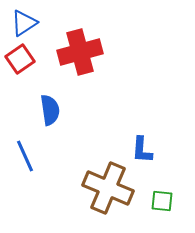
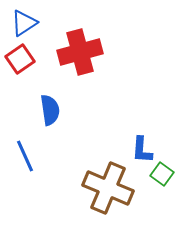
green square: moved 27 px up; rotated 30 degrees clockwise
